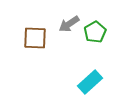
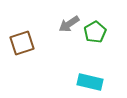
brown square: moved 13 px left, 5 px down; rotated 20 degrees counterclockwise
cyan rectangle: rotated 55 degrees clockwise
